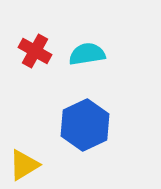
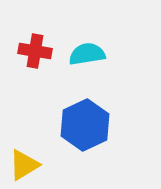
red cross: rotated 20 degrees counterclockwise
